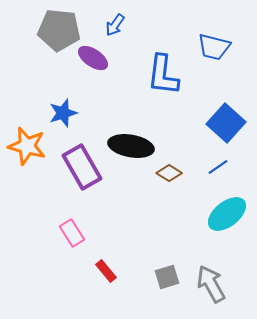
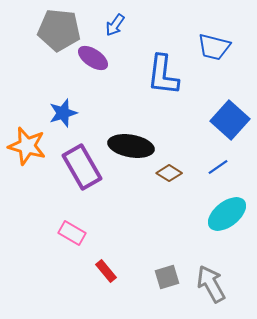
blue square: moved 4 px right, 3 px up
pink rectangle: rotated 28 degrees counterclockwise
